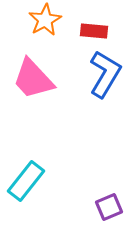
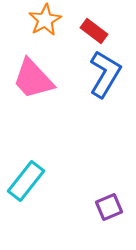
red rectangle: rotated 32 degrees clockwise
